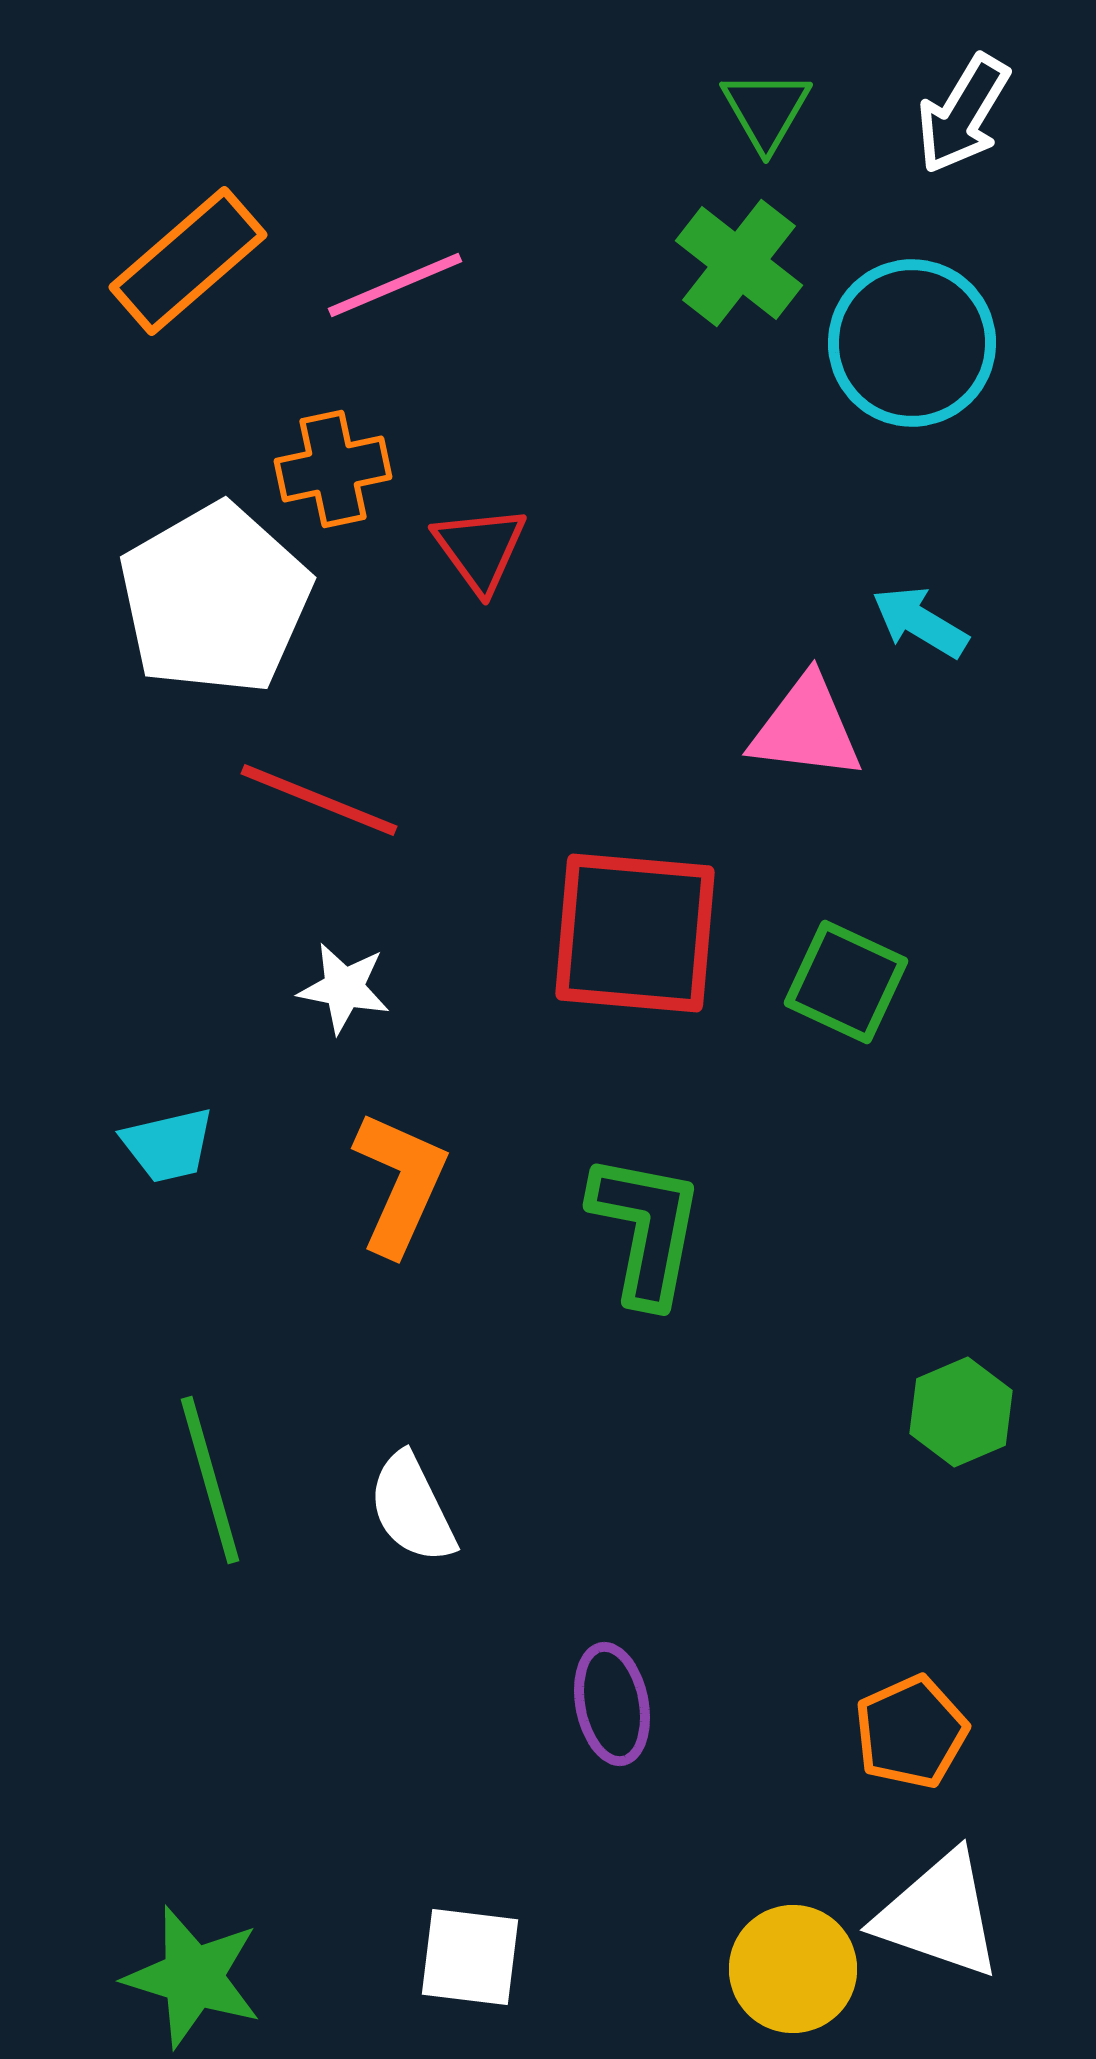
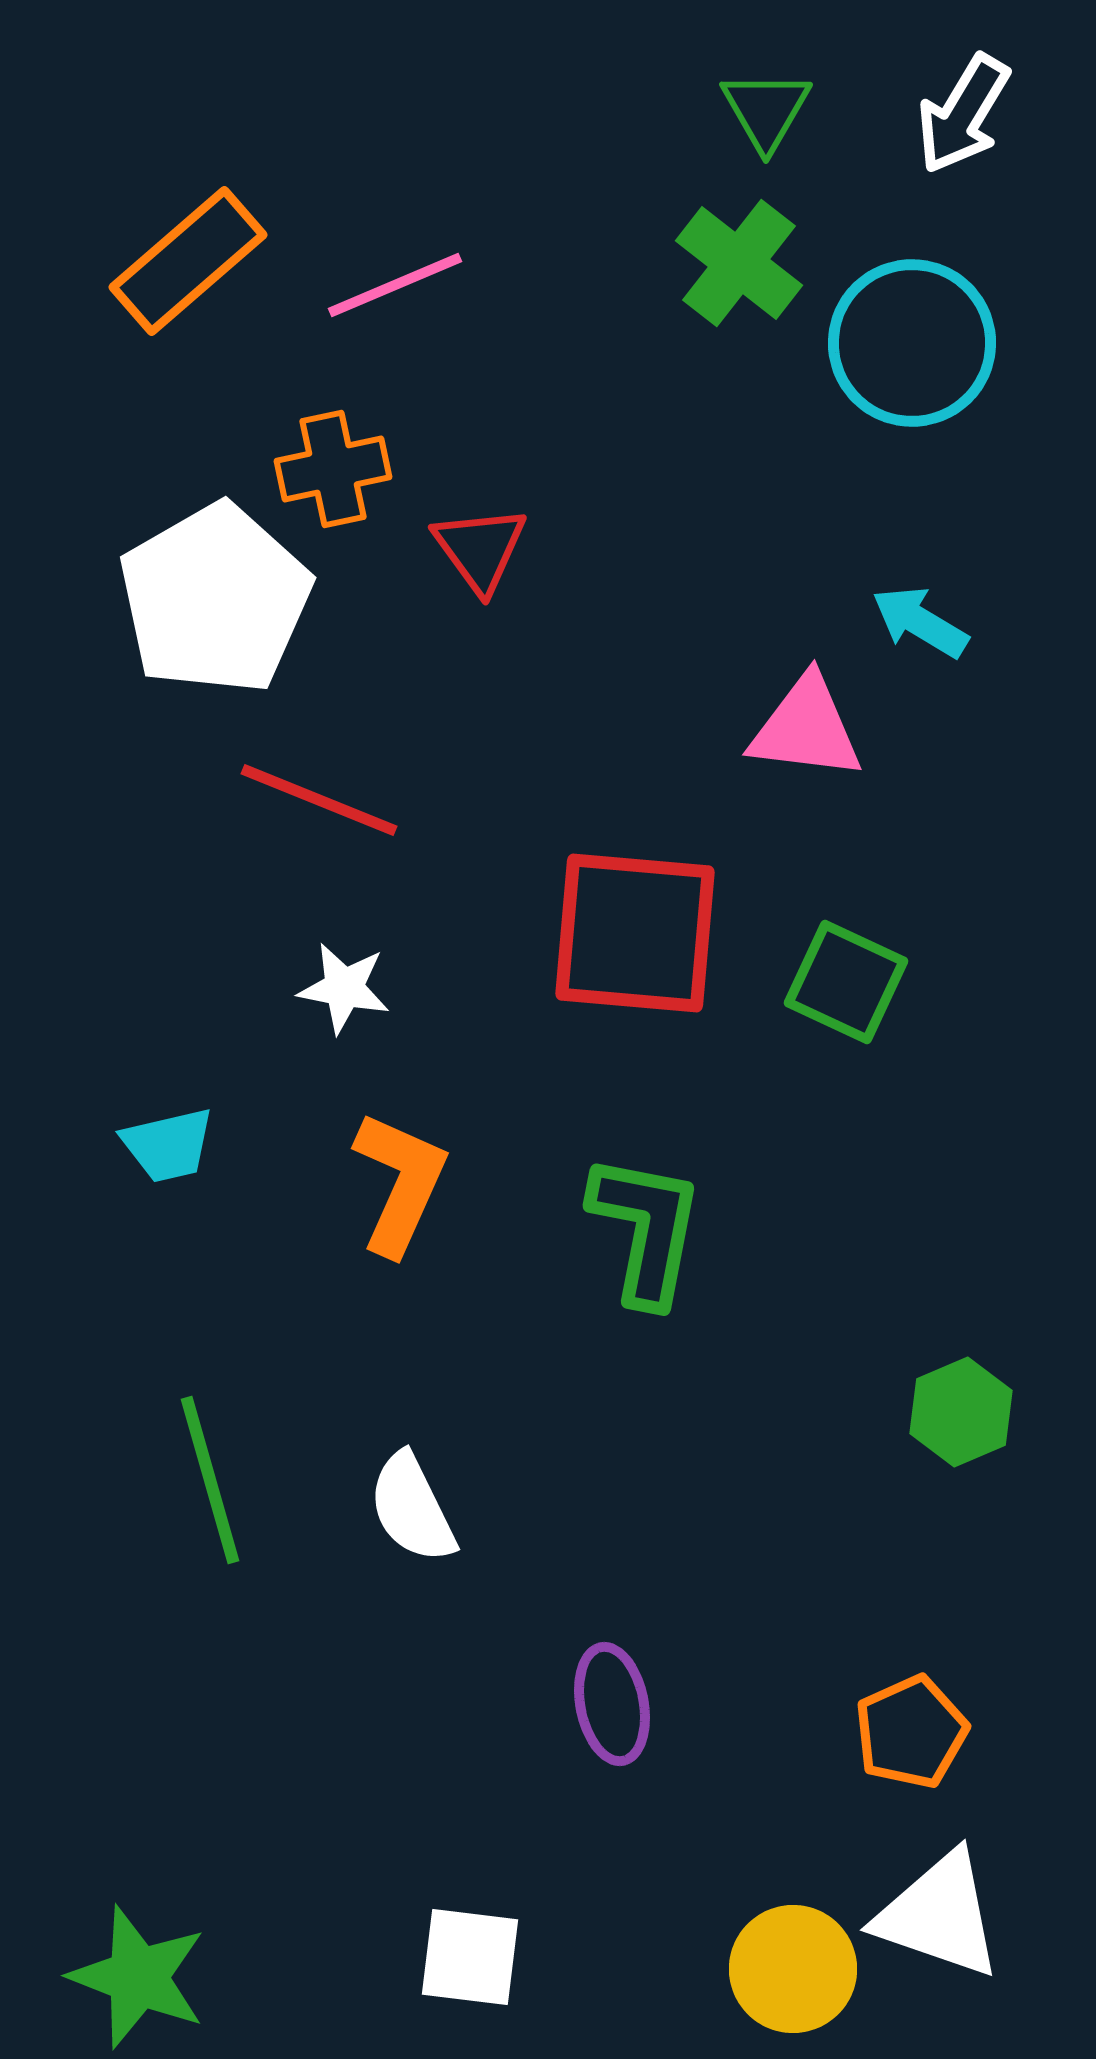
green star: moved 55 px left; rotated 4 degrees clockwise
